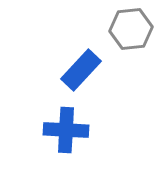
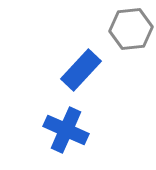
blue cross: rotated 21 degrees clockwise
